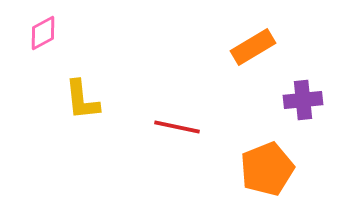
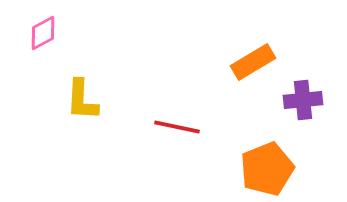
orange rectangle: moved 15 px down
yellow L-shape: rotated 9 degrees clockwise
